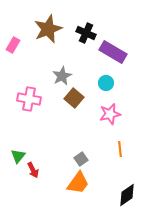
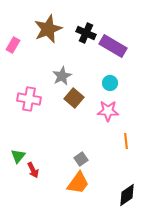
purple rectangle: moved 6 px up
cyan circle: moved 4 px right
pink star: moved 2 px left, 3 px up; rotated 15 degrees clockwise
orange line: moved 6 px right, 8 px up
